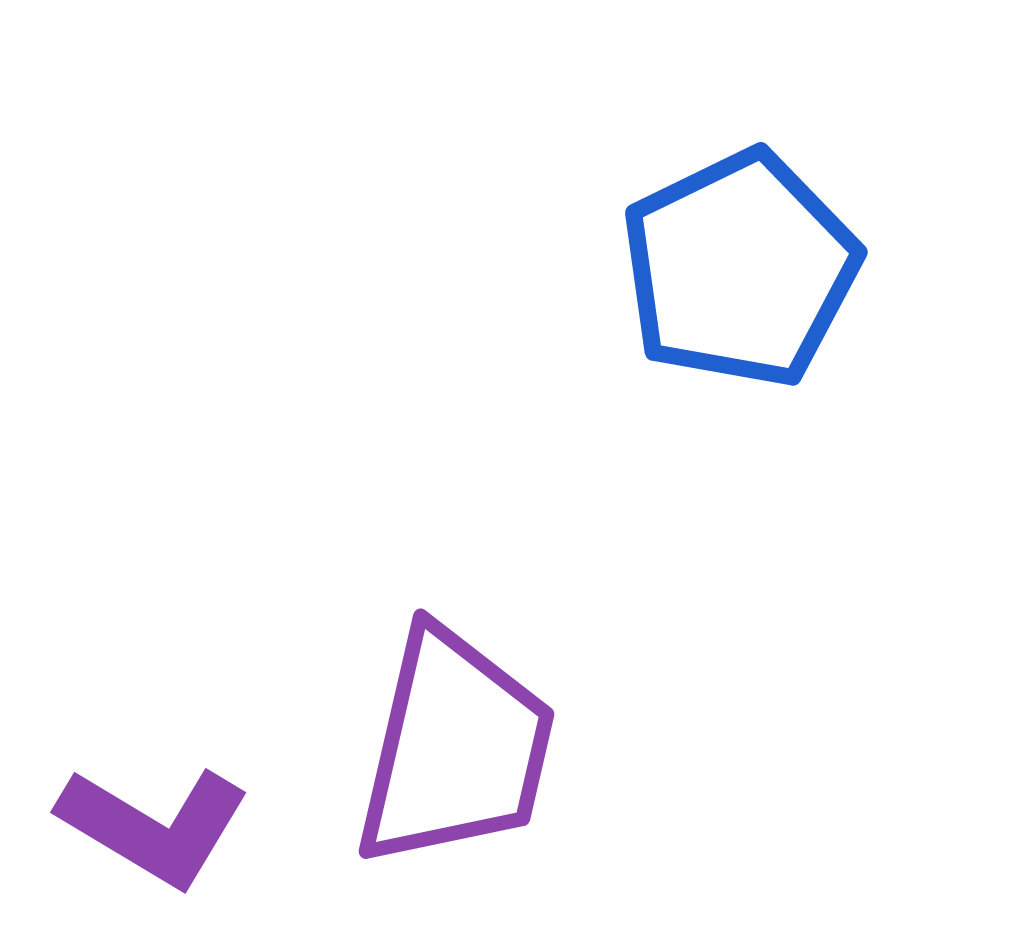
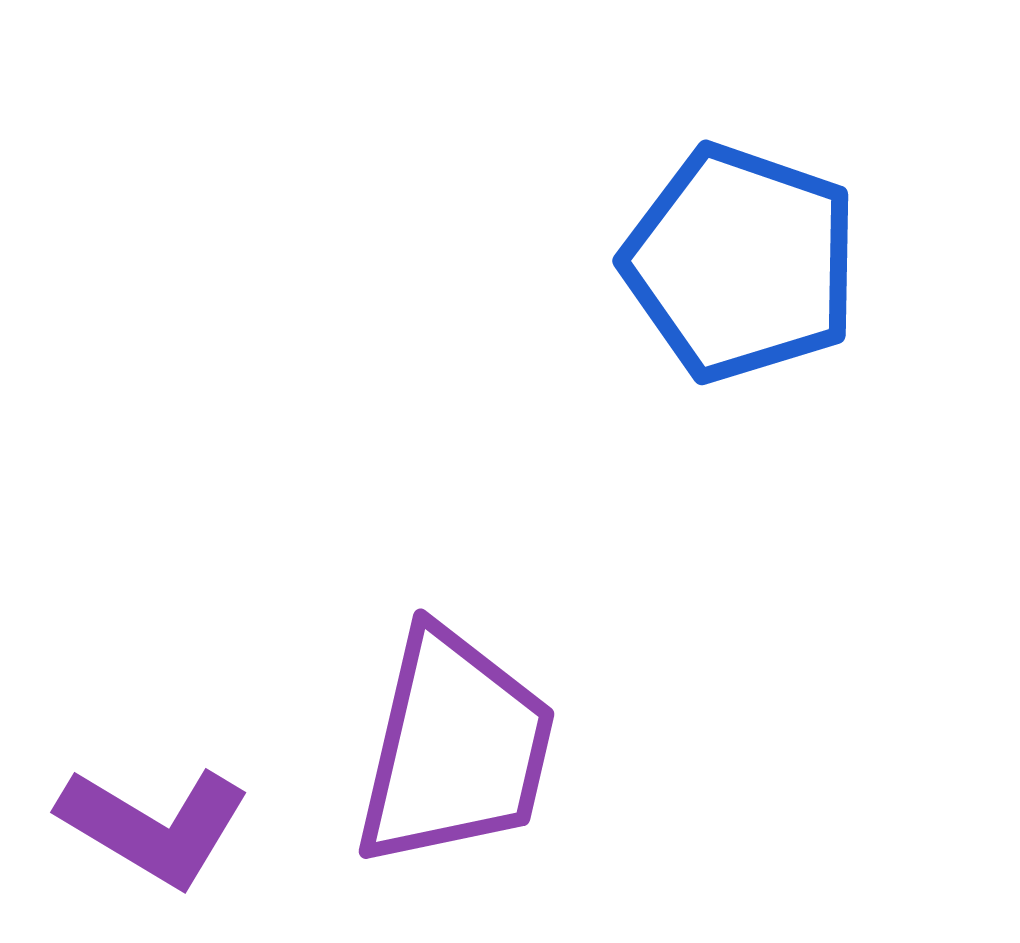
blue pentagon: moved 1 px right, 6 px up; rotated 27 degrees counterclockwise
